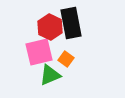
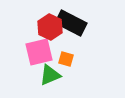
black rectangle: rotated 52 degrees counterclockwise
orange square: rotated 21 degrees counterclockwise
